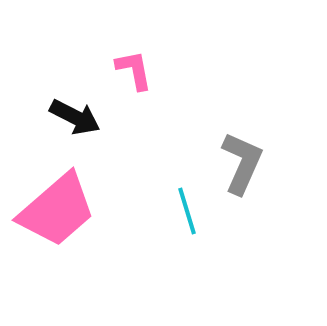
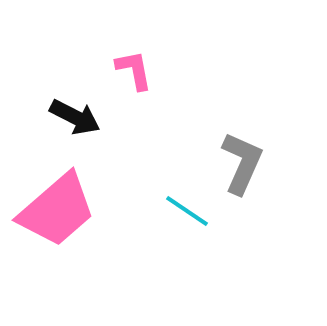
cyan line: rotated 39 degrees counterclockwise
